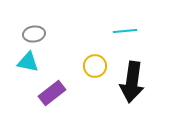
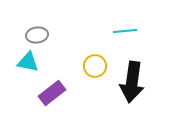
gray ellipse: moved 3 px right, 1 px down
